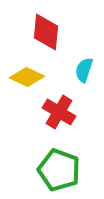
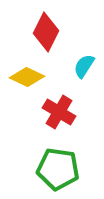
red diamond: rotated 21 degrees clockwise
cyan semicircle: moved 4 px up; rotated 15 degrees clockwise
green pentagon: moved 1 px left, 1 px up; rotated 12 degrees counterclockwise
